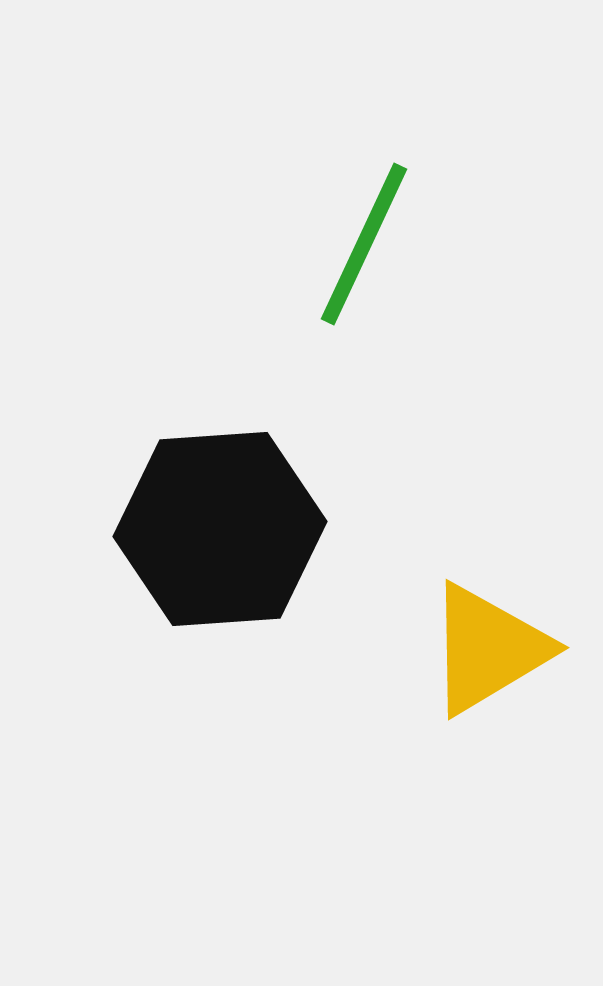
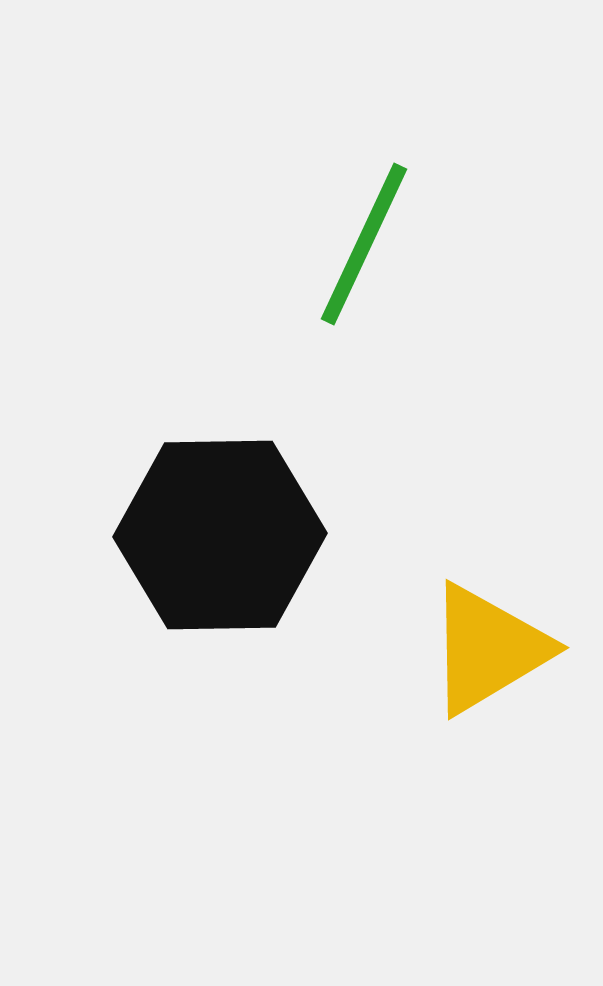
black hexagon: moved 6 px down; rotated 3 degrees clockwise
